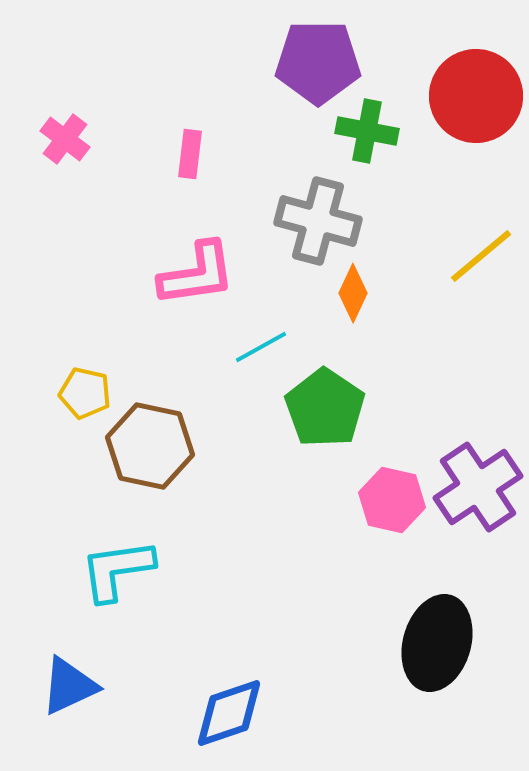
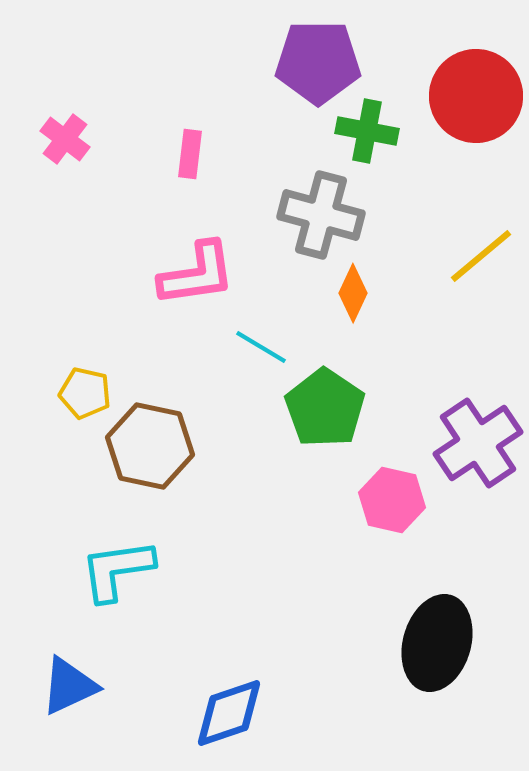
gray cross: moved 3 px right, 6 px up
cyan line: rotated 60 degrees clockwise
purple cross: moved 44 px up
